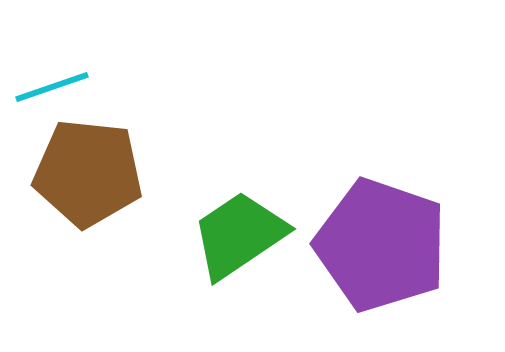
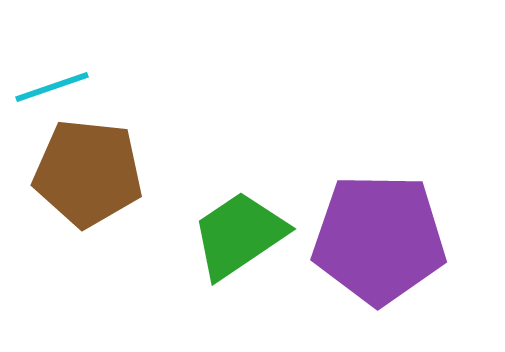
purple pentagon: moved 2 px left, 6 px up; rotated 18 degrees counterclockwise
